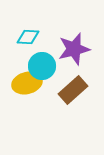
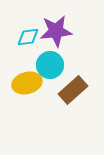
cyan diamond: rotated 10 degrees counterclockwise
purple star: moved 18 px left, 18 px up; rotated 8 degrees clockwise
cyan circle: moved 8 px right, 1 px up
